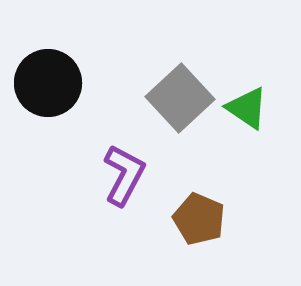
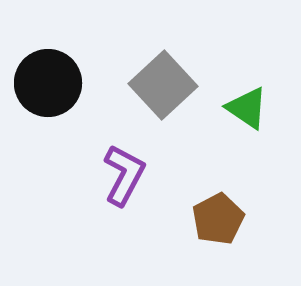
gray square: moved 17 px left, 13 px up
brown pentagon: moved 19 px right; rotated 21 degrees clockwise
